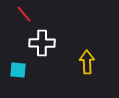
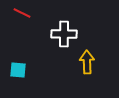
red line: moved 2 px left, 1 px up; rotated 24 degrees counterclockwise
white cross: moved 22 px right, 9 px up
